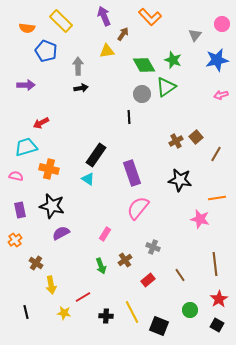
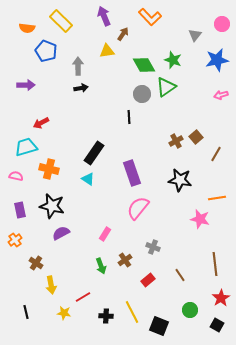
black rectangle at (96, 155): moved 2 px left, 2 px up
red star at (219, 299): moved 2 px right, 1 px up
